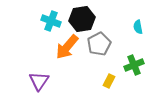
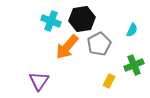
cyan semicircle: moved 6 px left, 3 px down; rotated 144 degrees counterclockwise
